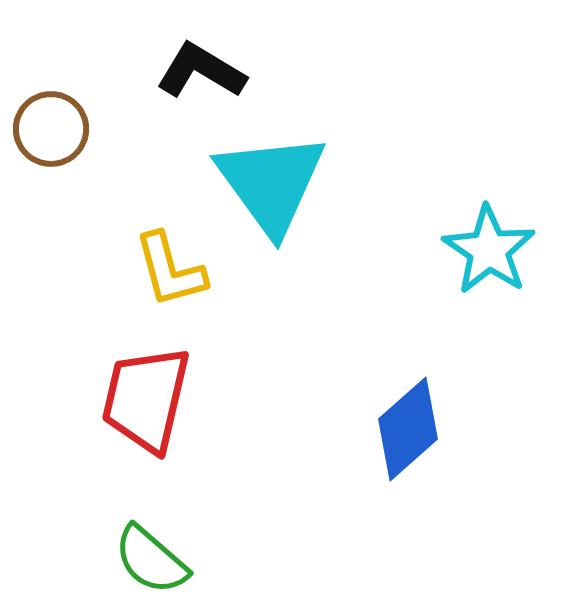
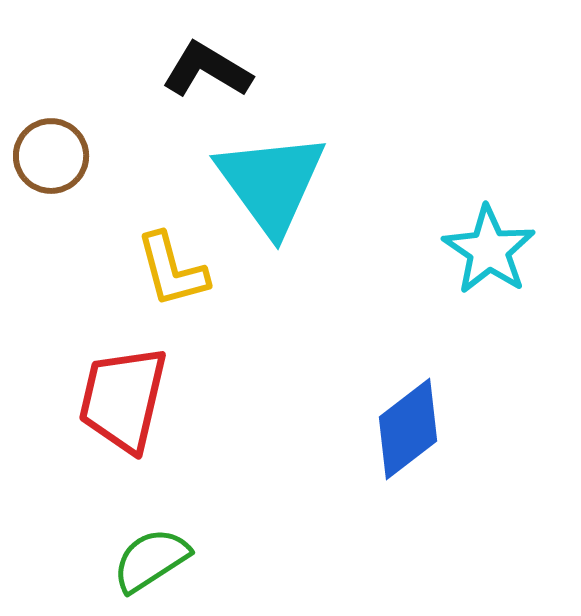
black L-shape: moved 6 px right, 1 px up
brown circle: moved 27 px down
yellow L-shape: moved 2 px right
red trapezoid: moved 23 px left
blue diamond: rotated 4 degrees clockwise
green semicircle: rotated 106 degrees clockwise
